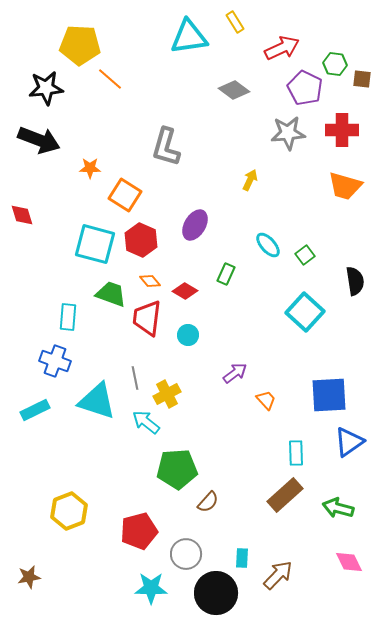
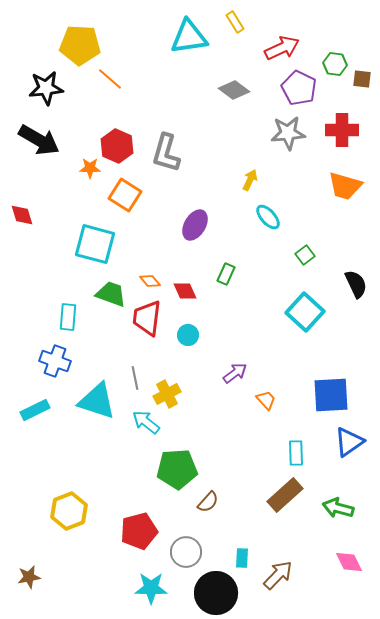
purple pentagon at (305, 88): moved 6 px left
black arrow at (39, 140): rotated 9 degrees clockwise
gray L-shape at (166, 147): moved 6 px down
red hexagon at (141, 240): moved 24 px left, 94 px up
cyan ellipse at (268, 245): moved 28 px up
black semicircle at (355, 281): moved 1 px right, 3 px down; rotated 16 degrees counterclockwise
red diamond at (185, 291): rotated 35 degrees clockwise
blue square at (329, 395): moved 2 px right
gray circle at (186, 554): moved 2 px up
